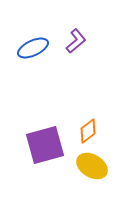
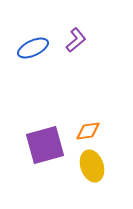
purple L-shape: moved 1 px up
orange diamond: rotated 30 degrees clockwise
yellow ellipse: rotated 40 degrees clockwise
